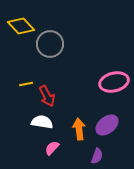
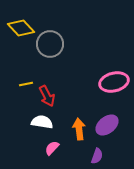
yellow diamond: moved 2 px down
